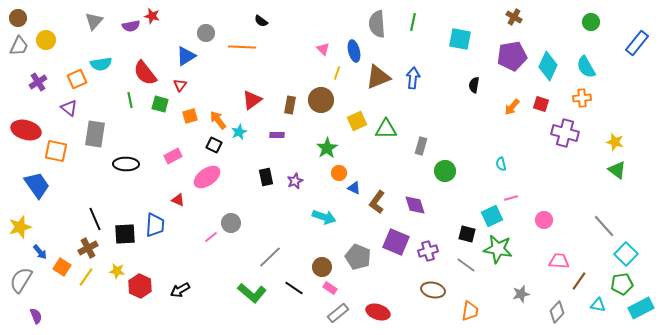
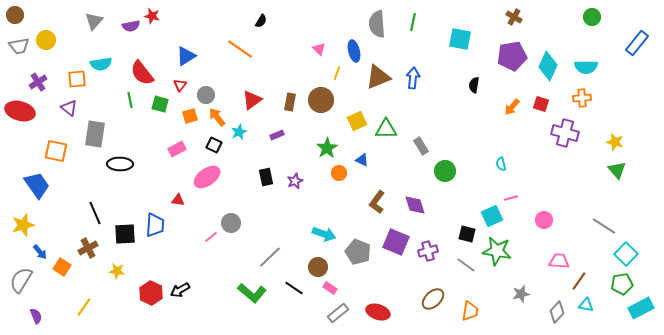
brown circle at (18, 18): moved 3 px left, 3 px up
black semicircle at (261, 21): rotated 96 degrees counterclockwise
green circle at (591, 22): moved 1 px right, 5 px up
gray circle at (206, 33): moved 62 px down
gray trapezoid at (19, 46): rotated 55 degrees clockwise
orange line at (242, 47): moved 2 px left, 2 px down; rotated 32 degrees clockwise
pink triangle at (323, 49): moved 4 px left
cyan semicircle at (586, 67): rotated 60 degrees counterclockwise
red semicircle at (145, 73): moved 3 px left
orange square at (77, 79): rotated 18 degrees clockwise
brown rectangle at (290, 105): moved 3 px up
orange arrow at (218, 120): moved 1 px left, 3 px up
red ellipse at (26, 130): moved 6 px left, 19 px up
purple rectangle at (277, 135): rotated 24 degrees counterclockwise
gray rectangle at (421, 146): rotated 48 degrees counterclockwise
pink rectangle at (173, 156): moved 4 px right, 7 px up
black ellipse at (126, 164): moved 6 px left
green triangle at (617, 170): rotated 12 degrees clockwise
blue triangle at (354, 188): moved 8 px right, 28 px up
red triangle at (178, 200): rotated 16 degrees counterclockwise
cyan arrow at (324, 217): moved 17 px down
black line at (95, 219): moved 6 px up
gray line at (604, 226): rotated 15 degrees counterclockwise
yellow star at (20, 227): moved 3 px right, 2 px up
green star at (498, 249): moved 1 px left, 2 px down
gray pentagon at (358, 257): moved 5 px up
brown circle at (322, 267): moved 4 px left
yellow line at (86, 277): moved 2 px left, 30 px down
red hexagon at (140, 286): moved 11 px right, 7 px down
brown ellipse at (433, 290): moved 9 px down; rotated 55 degrees counterclockwise
cyan triangle at (598, 305): moved 12 px left
